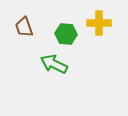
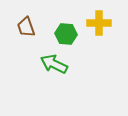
brown trapezoid: moved 2 px right
